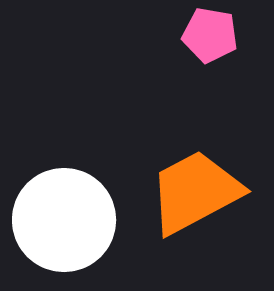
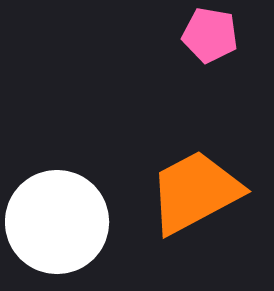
white circle: moved 7 px left, 2 px down
